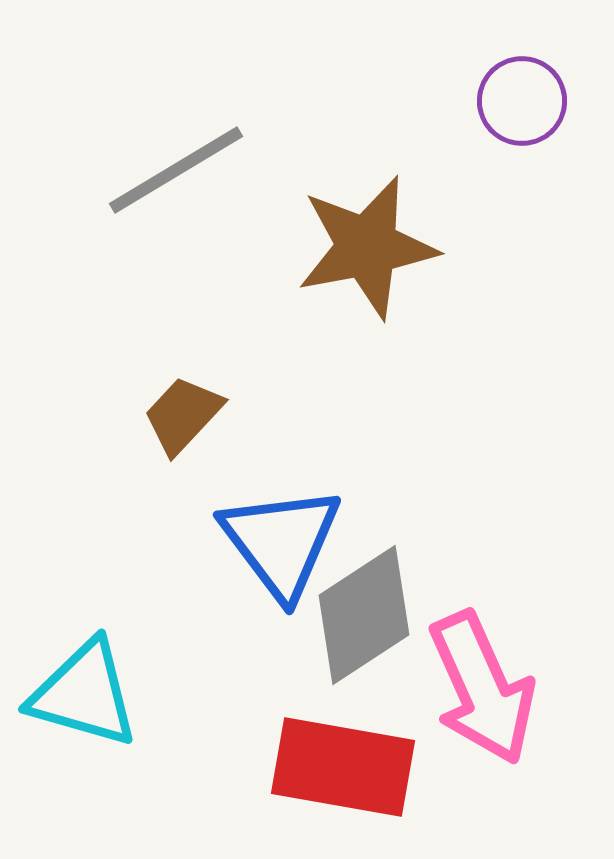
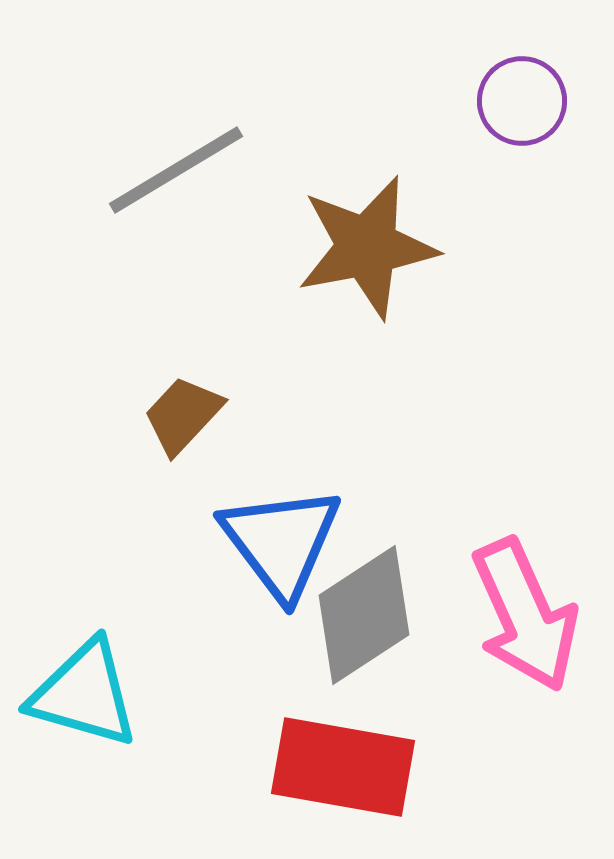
pink arrow: moved 43 px right, 73 px up
